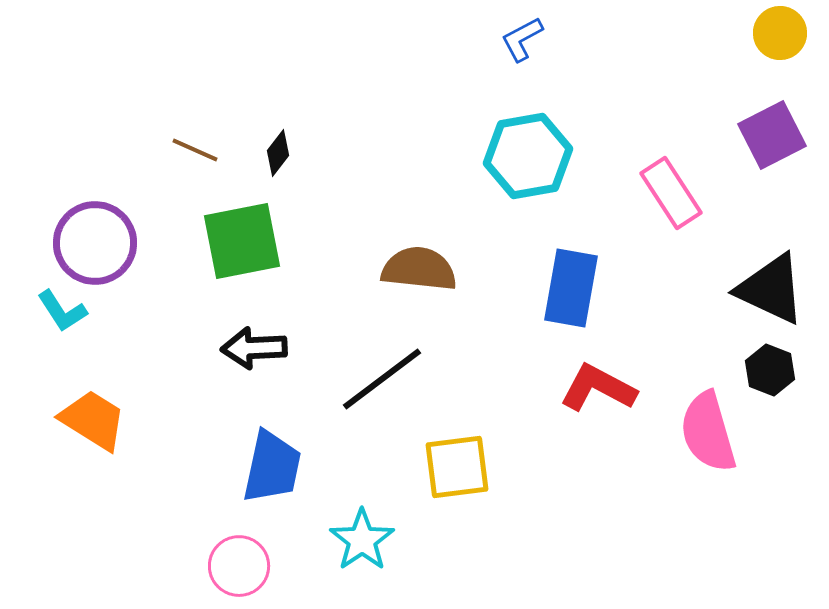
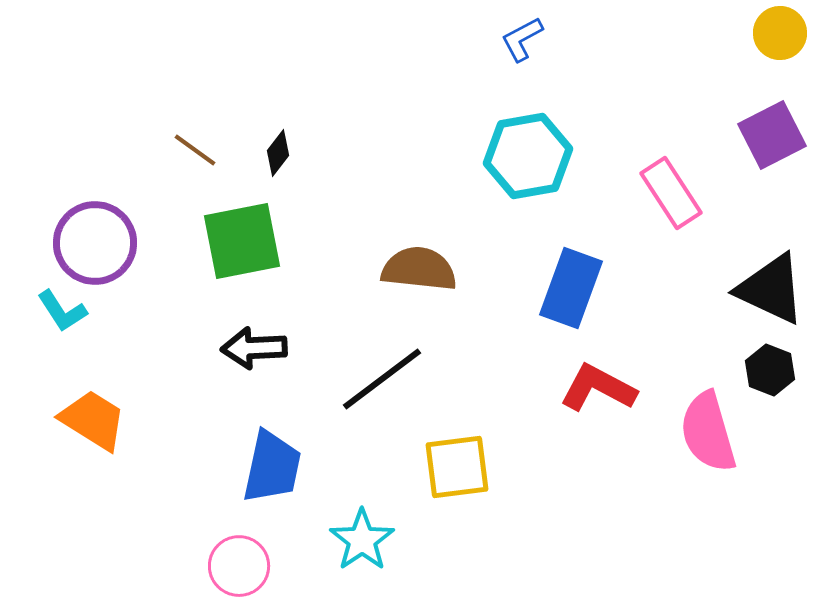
brown line: rotated 12 degrees clockwise
blue rectangle: rotated 10 degrees clockwise
